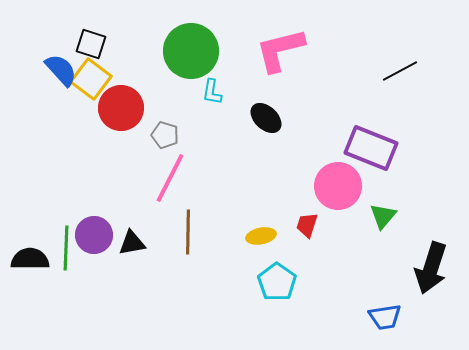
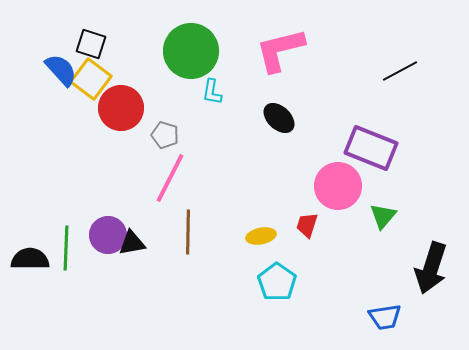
black ellipse: moved 13 px right
purple circle: moved 14 px right
